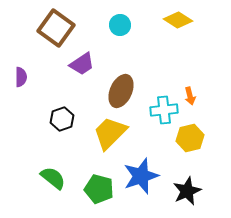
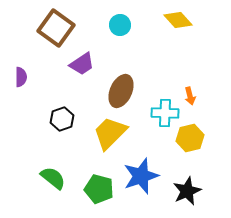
yellow diamond: rotated 16 degrees clockwise
cyan cross: moved 1 px right, 3 px down; rotated 8 degrees clockwise
